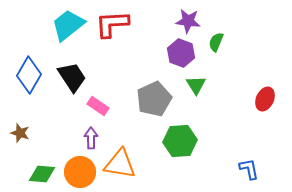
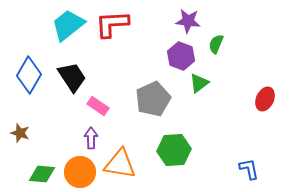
green semicircle: moved 2 px down
purple hexagon: moved 3 px down
green triangle: moved 3 px right, 2 px up; rotated 25 degrees clockwise
gray pentagon: moved 1 px left
green hexagon: moved 6 px left, 9 px down
